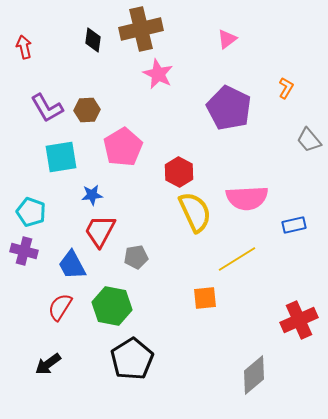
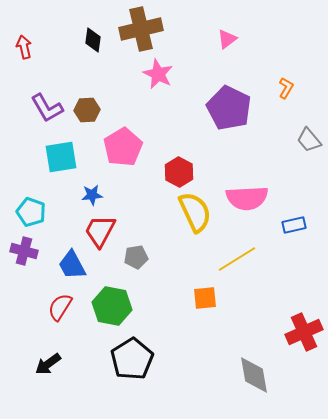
red cross: moved 5 px right, 12 px down
gray diamond: rotated 60 degrees counterclockwise
